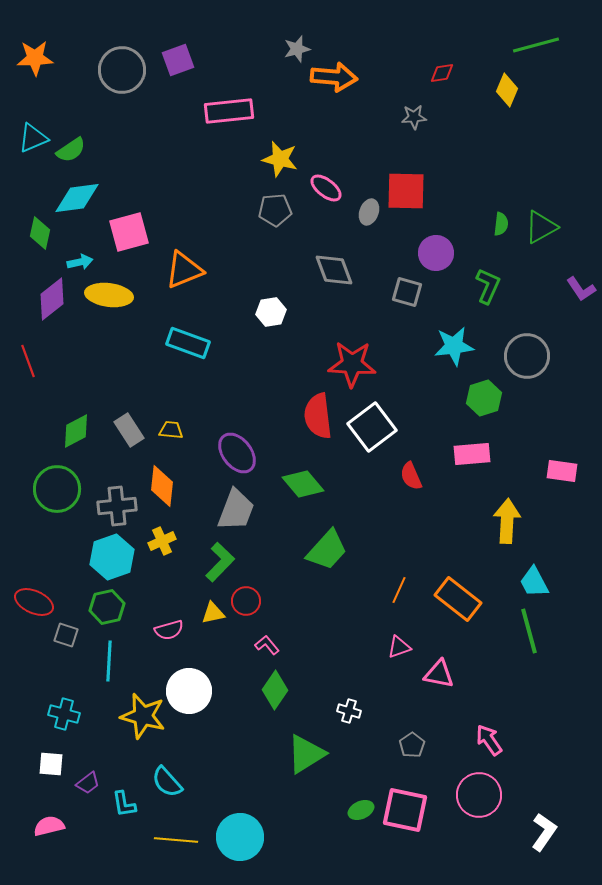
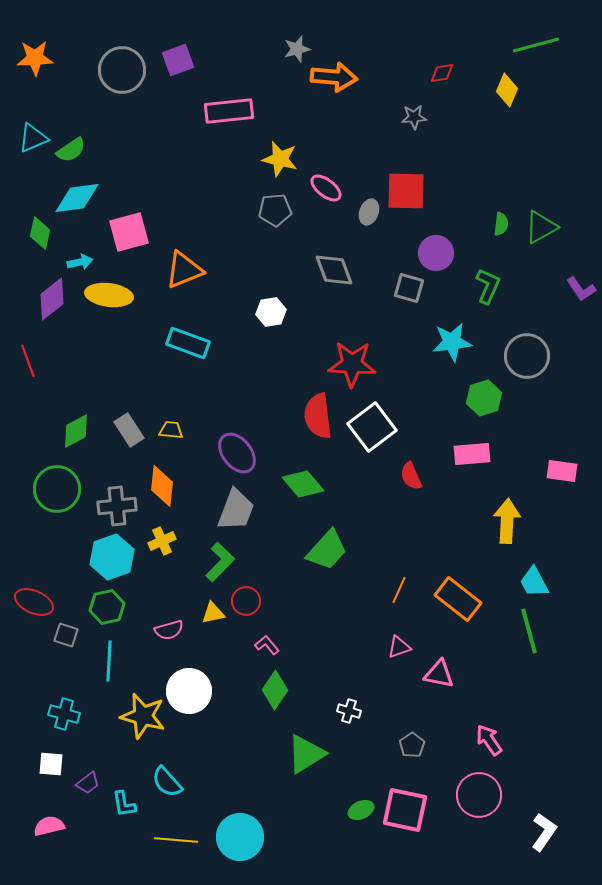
gray square at (407, 292): moved 2 px right, 4 px up
cyan star at (454, 346): moved 2 px left, 4 px up
